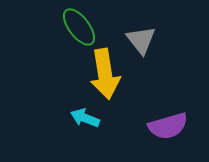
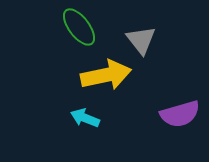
yellow arrow: moved 1 px right, 1 px down; rotated 93 degrees counterclockwise
purple semicircle: moved 12 px right, 12 px up
